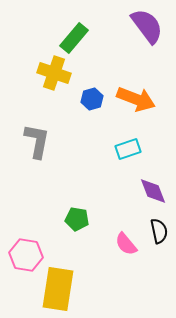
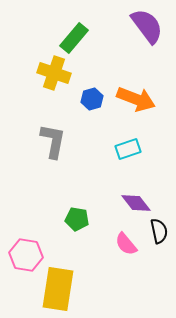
gray L-shape: moved 16 px right
purple diamond: moved 17 px left, 12 px down; rotated 16 degrees counterclockwise
